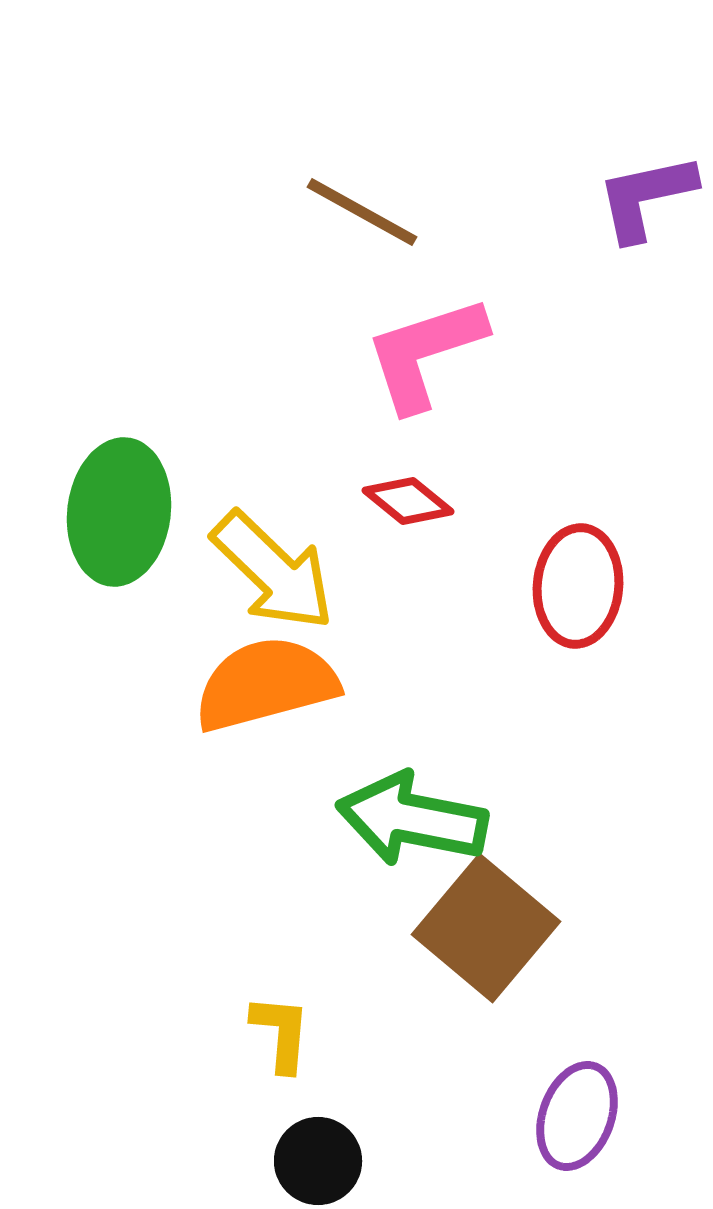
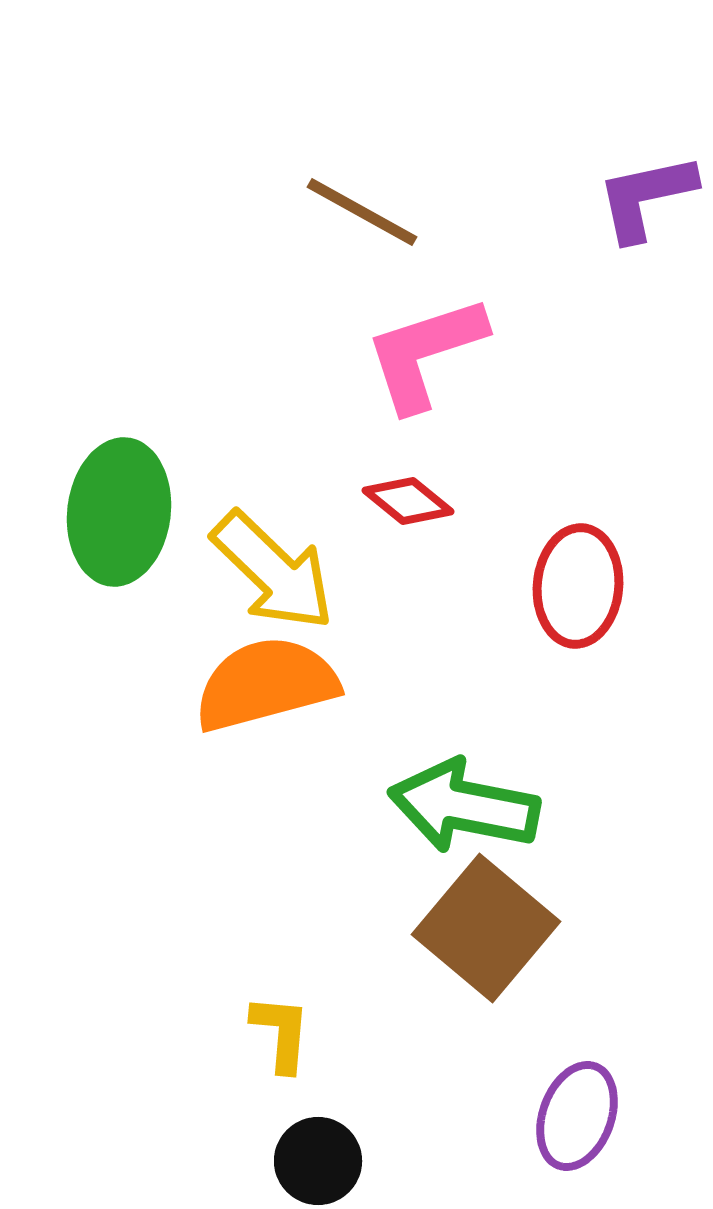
green arrow: moved 52 px right, 13 px up
